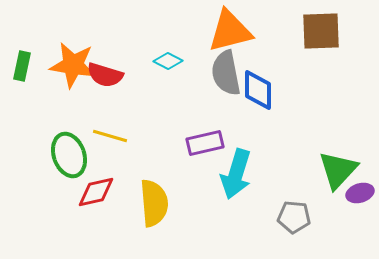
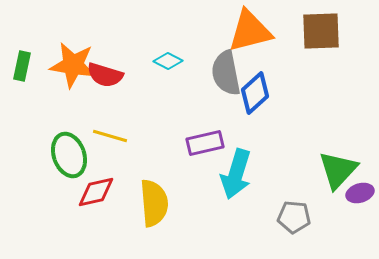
orange triangle: moved 20 px right
blue diamond: moved 3 px left, 3 px down; rotated 48 degrees clockwise
